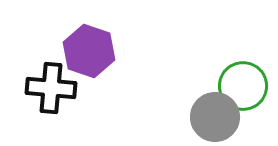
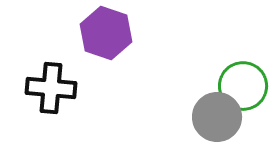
purple hexagon: moved 17 px right, 18 px up
gray circle: moved 2 px right
